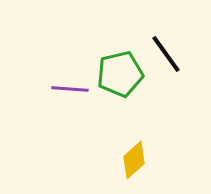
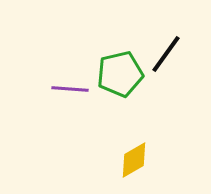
black line: rotated 72 degrees clockwise
yellow diamond: rotated 12 degrees clockwise
